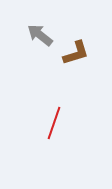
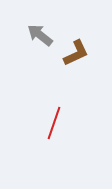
brown L-shape: rotated 8 degrees counterclockwise
